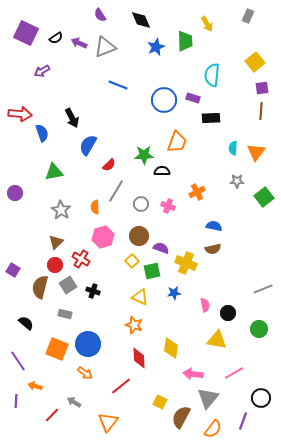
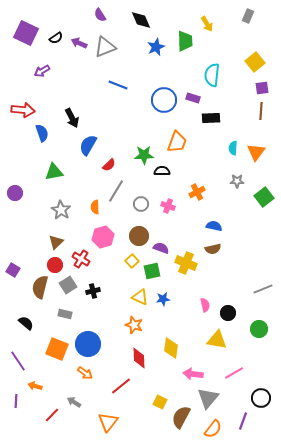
red arrow at (20, 114): moved 3 px right, 4 px up
black cross at (93, 291): rotated 32 degrees counterclockwise
blue star at (174, 293): moved 11 px left, 6 px down
